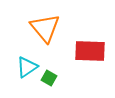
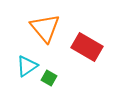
red rectangle: moved 3 px left, 4 px up; rotated 28 degrees clockwise
cyan triangle: moved 1 px up
